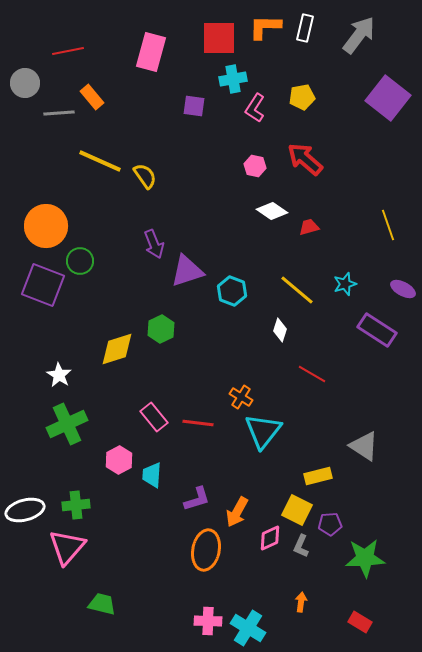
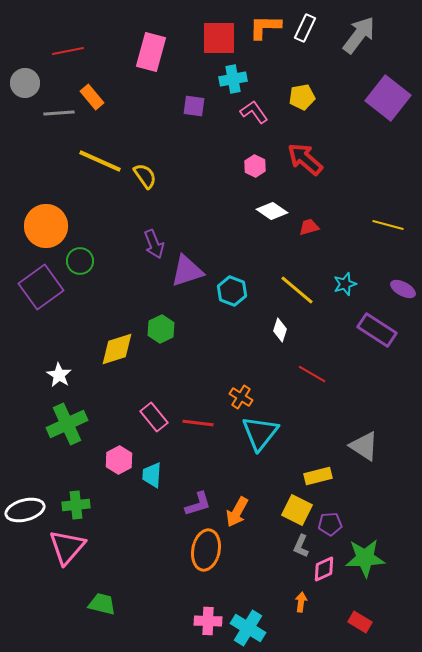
white rectangle at (305, 28): rotated 12 degrees clockwise
pink L-shape at (255, 108): moved 1 px left, 4 px down; rotated 112 degrees clockwise
pink hexagon at (255, 166): rotated 15 degrees clockwise
yellow line at (388, 225): rotated 56 degrees counterclockwise
purple square at (43, 285): moved 2 px left, 2 px down; rotated 33 degrees clockwise
cyan triangle at (263, 431): moved 3 px left, 2 px down
purple L-shape at (197, 499): moved 1 px right, 5 px down
pink diamond at (270, 538): moved 54 px right, 31 px down
